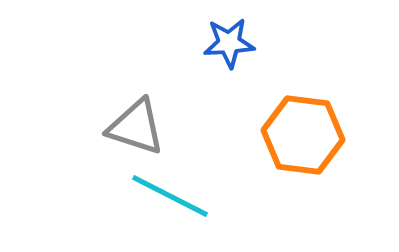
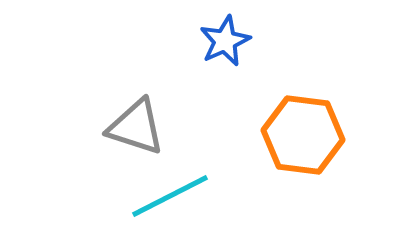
blue star: moved 4 px left, 2 px up; rotated 21 degrees counterclockwise
cyan line: rotated 54 degrees counterclockwise
